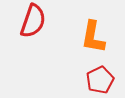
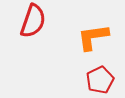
orange L-shape: rotated 72 degrees clockwise
